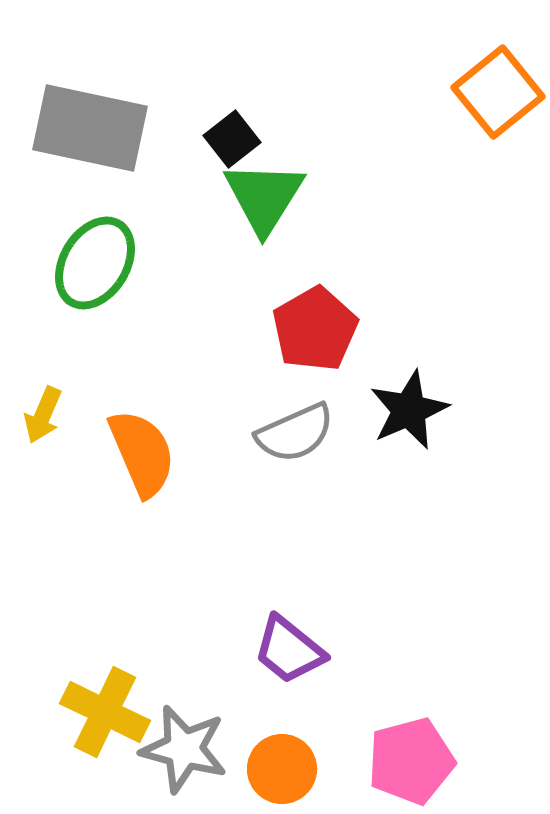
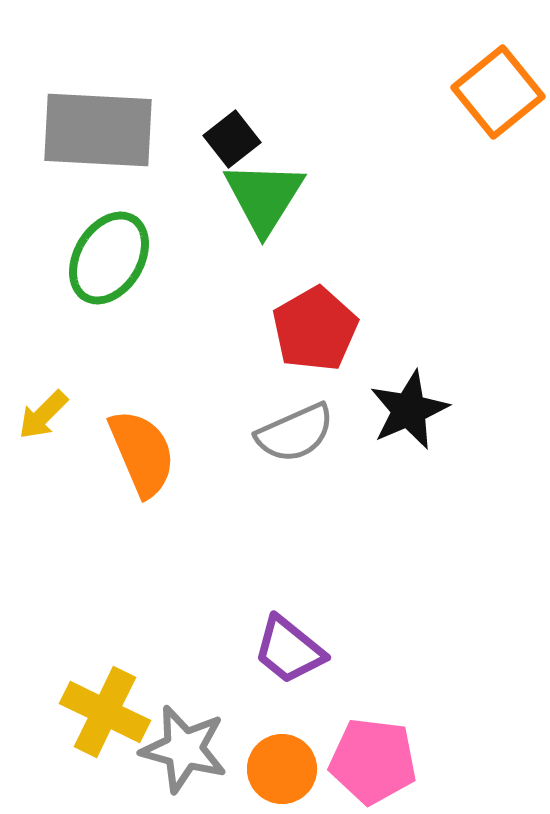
gray rectangle: moved 8 px right, 2 px down; rotated 9 degrees counterclockwise
green ellipse: moved 14 px right, 5 px up
yellow arrow: rotated 22 degrees clockwise
pink pentagon: moved 38 px left; rotated 22 degrees clockwise
